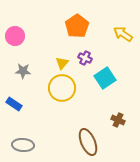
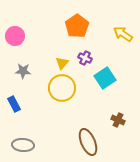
blue rectangle: rotated 28 degrees clockwise
